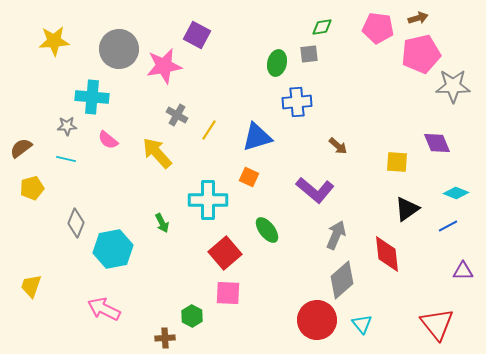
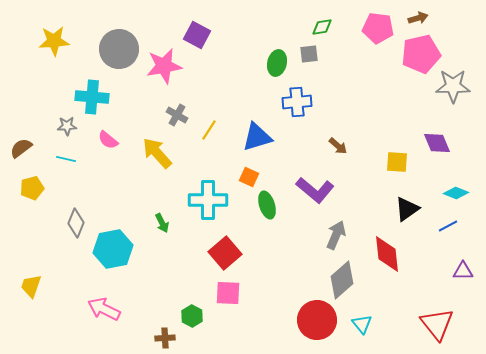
green ellipse at (267, 230): moved 25 px up; rotated 20 degrees clockwise
